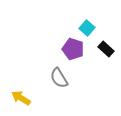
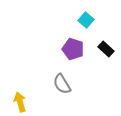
cyan square: moved 1 px left, 8 px up
gray semicircle: moved 3 px right, 6 px down
yellow arrow: moved 1 px left, 4 px down; rotated 42 degrees clockwise
